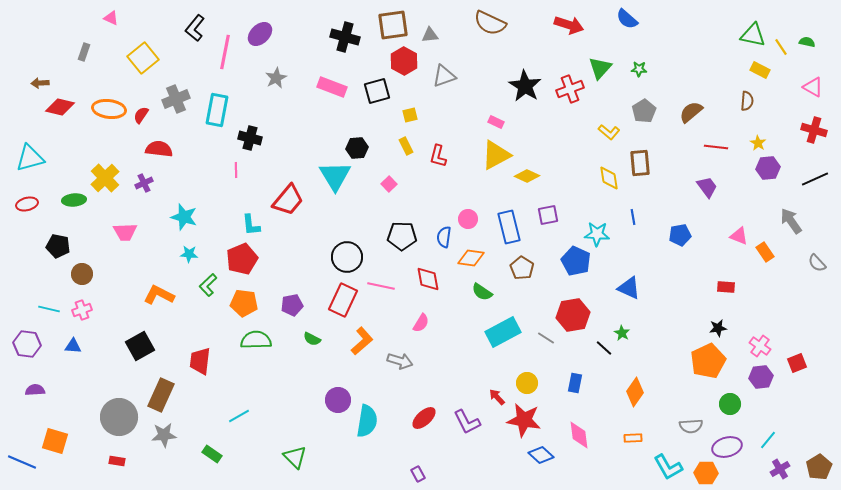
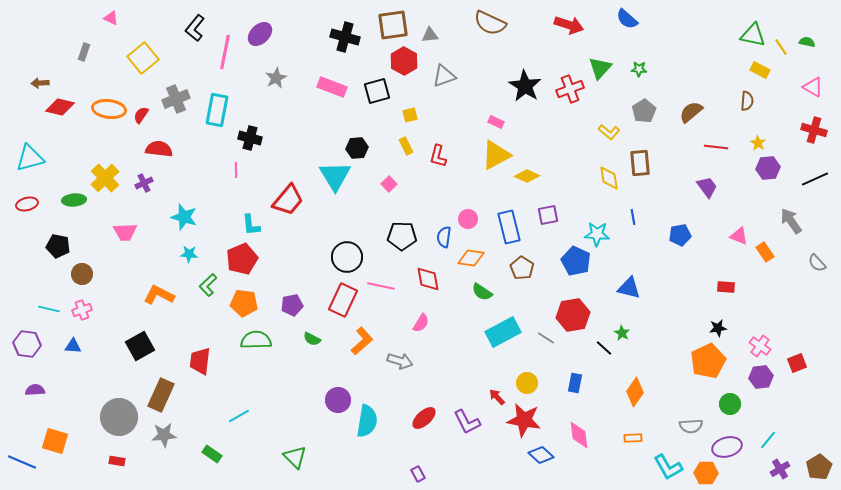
blue triangle at (629, 288): rotated 10 degrees counterclockwise
